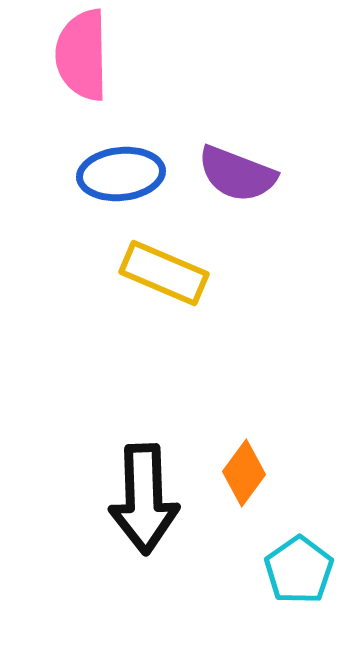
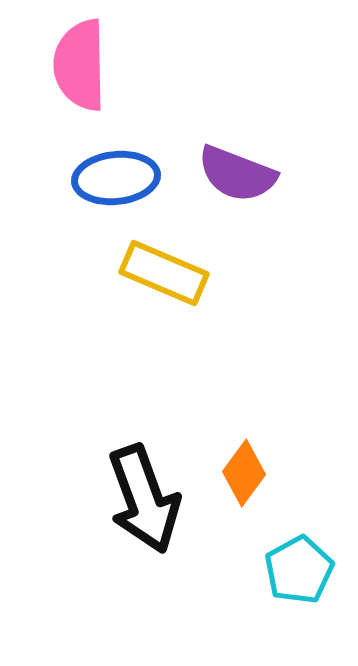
pink semicircle: moved 2 px left, 10 px down
blue ellipse: moved 5 px left, 4 px down
black arrow: rotated 18 degrees counterclockwise
cyan pentagon: rotated 6 degrees clockwise
